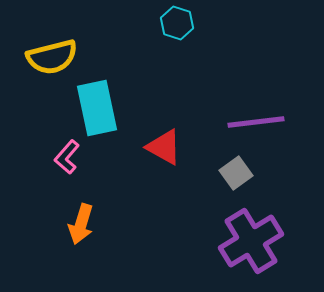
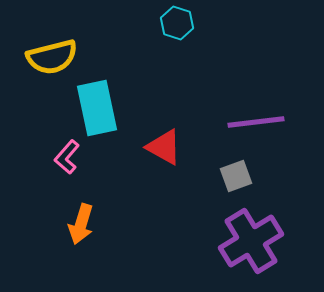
gray square: moved 3 px down; rotated 16 degrees clockwise
